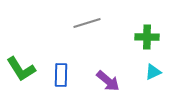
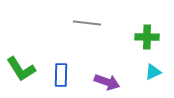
gray line: rotated 24 degrees clockwise
purple arrow: moved 1 px left, 1 px down; rotated 20 degrees counterclockwise
